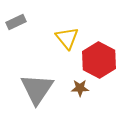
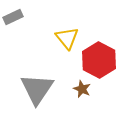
gray rectangle: moved 3 px left, 5 px up
brown star: moved 2 px right, 1 px down; rotated 24 degrees clockwise
